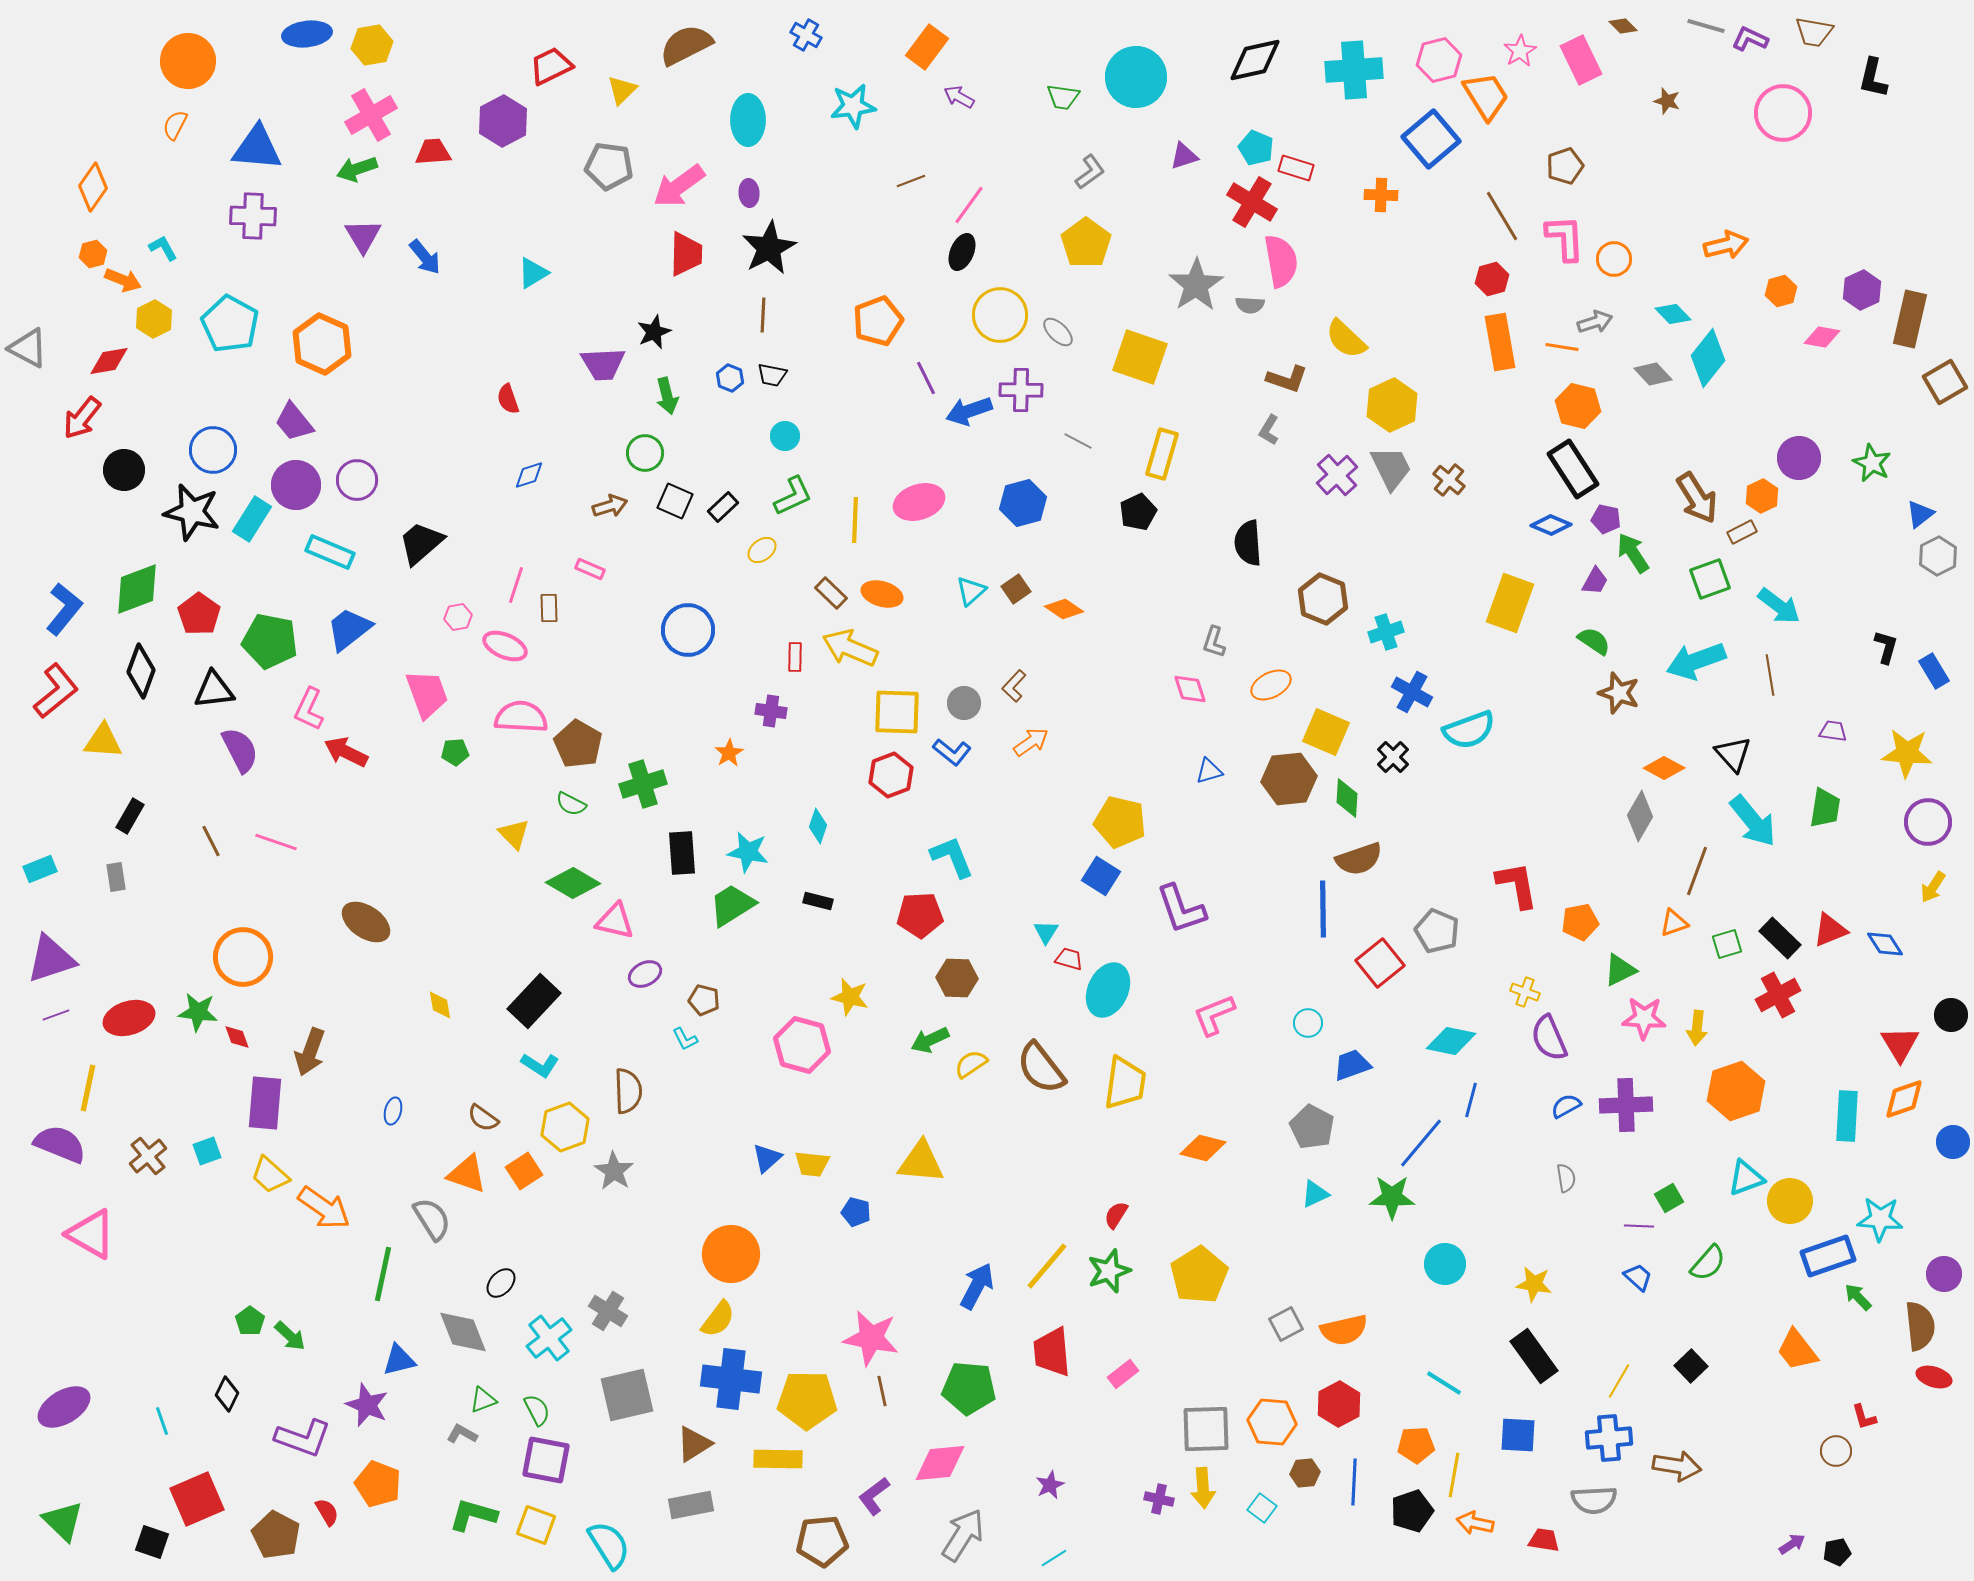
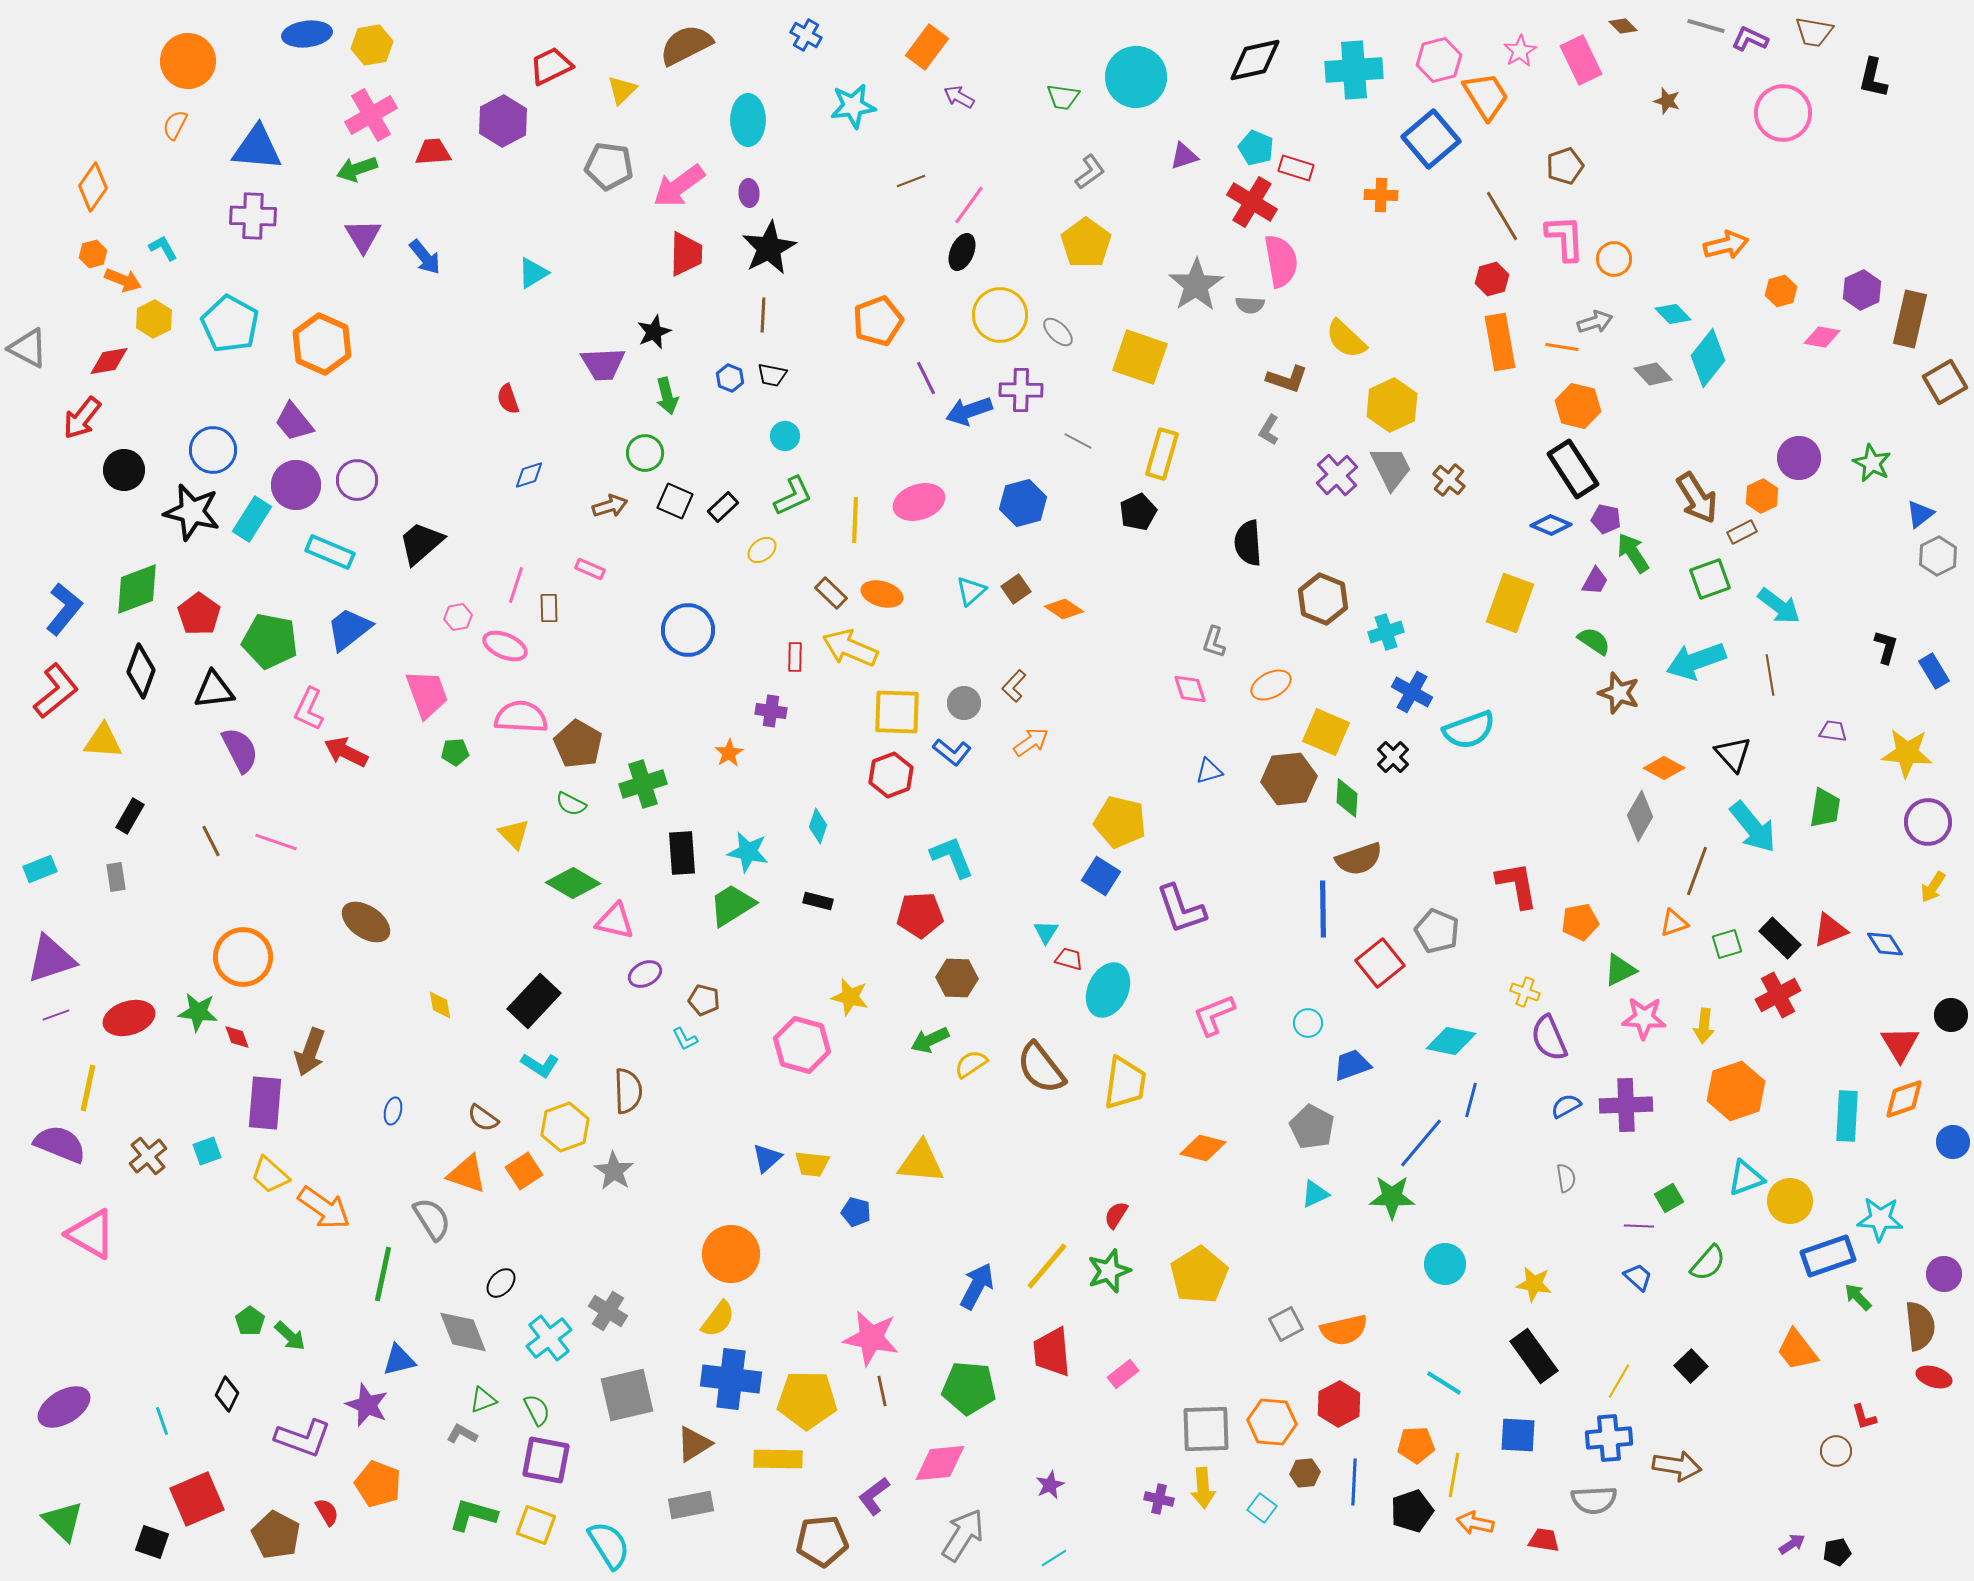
cyan arrow at (1753, 821): moved 6 px down
yellow arrow at (1697, 1028): moved 7 px right, 2 px up
